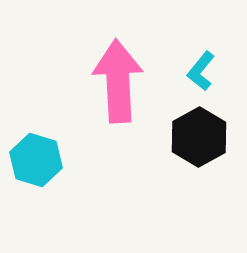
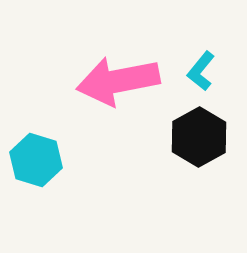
pink arrow: rotated 98 degrees counterclockwise
